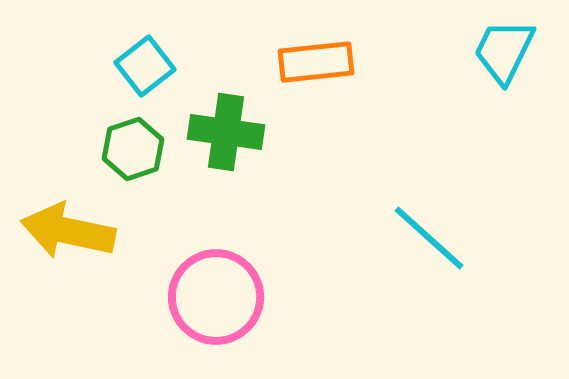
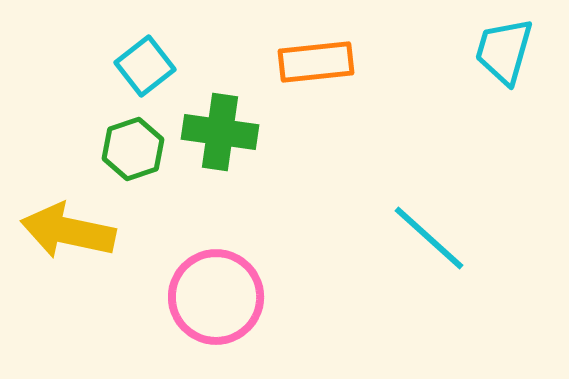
cyan trapezoid: rotated 10 degrees counterclockwise
green cross: moved 6 px left
